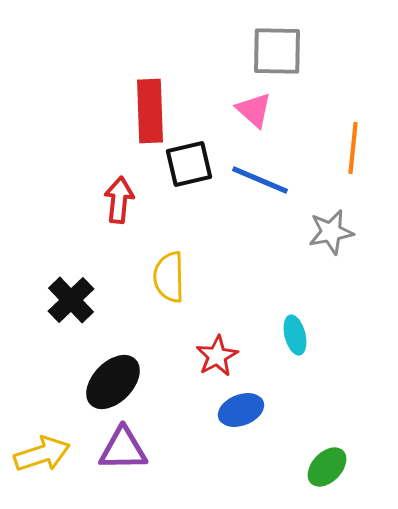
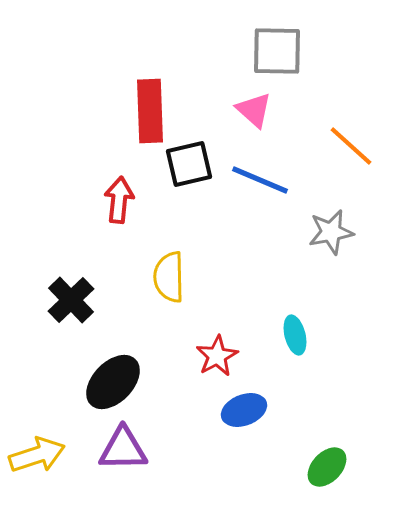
orange line: moved 2 px left, 2 px up; rotated 54 degrees counterclockwise
blue ellipse: moved 3 px right
yellow arrow: moved 5 px left, 1 px down
